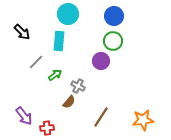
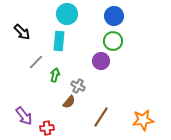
cyan circle: moved 1 px left
green arrow: rotated 40 degrees counterclockwise
